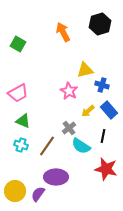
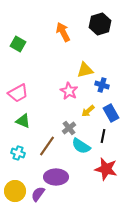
blue rectangle: moved 2 px right, 3 px down; rotated 12 degrees clockwise
cyan cross: moved 3 px left, 8 px down
